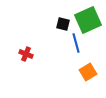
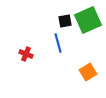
black square: moved 2 px right, 3 px up; rotated 24 degrees counterclockwise
blue line: moved 18 px left
